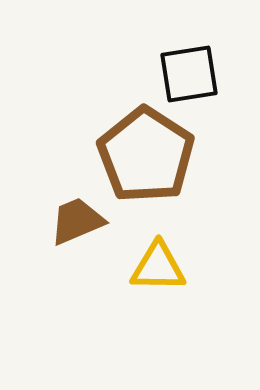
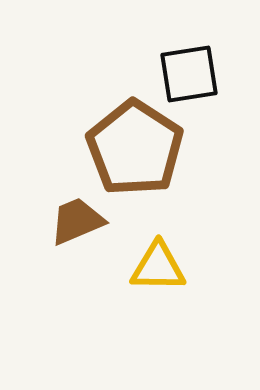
brown pentagon: moved 11 px left, 7 px up
